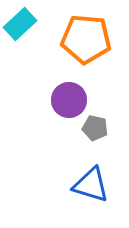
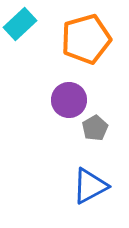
orange pentagon: rotated 21 degrees counterclockwise
gray pentagon: rotated 30 degrees clockwise
blue triangle: moved 1 px left, 1 px down; rotated 45 degrees counterclockwise
